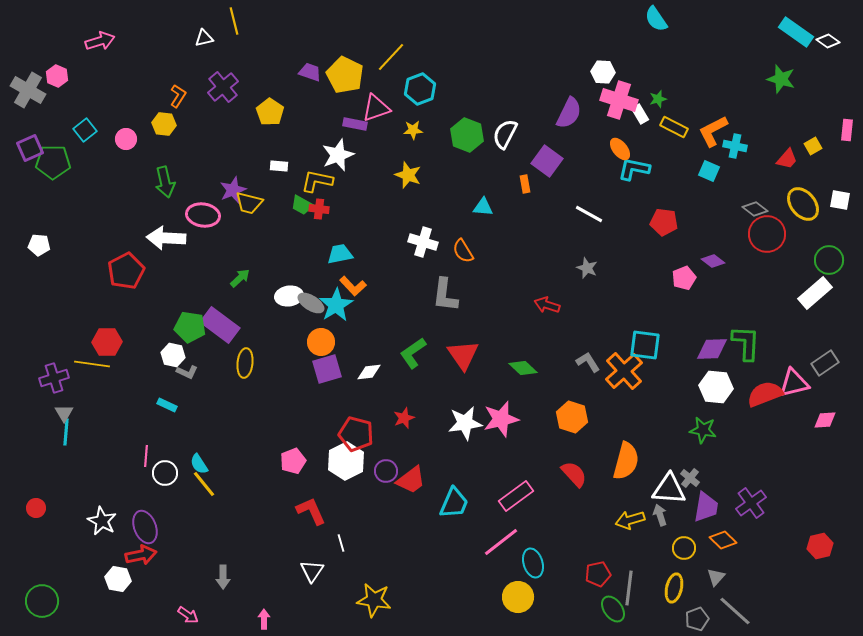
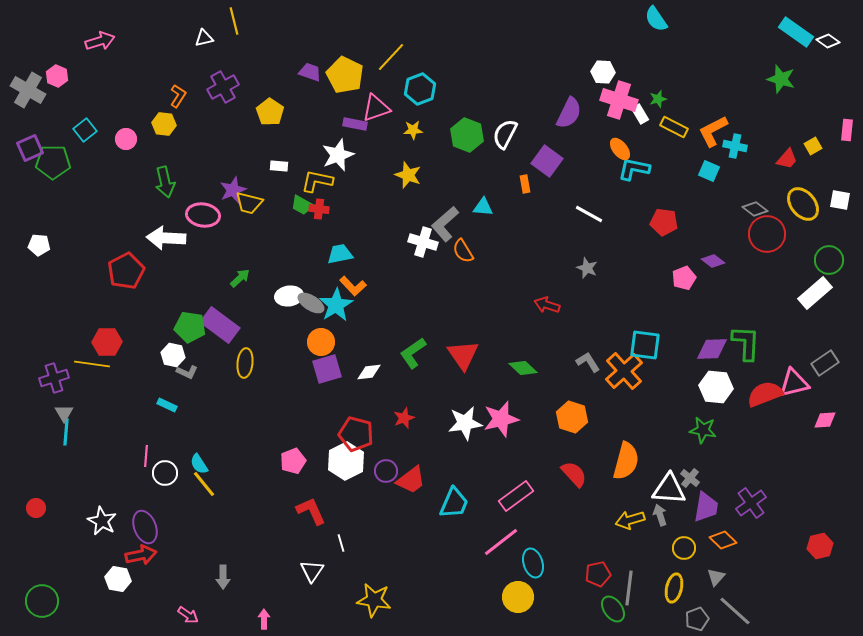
purple cross at (223, 87): rotated 12 degrees clockwise
gray L-shape at (445, 295): moved 71 px up; rotated 42 degrees clockwise
